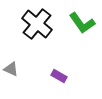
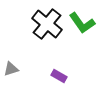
black cross: moved 10 px right
gray triangle: rotated 42 degrees counterclockwise
